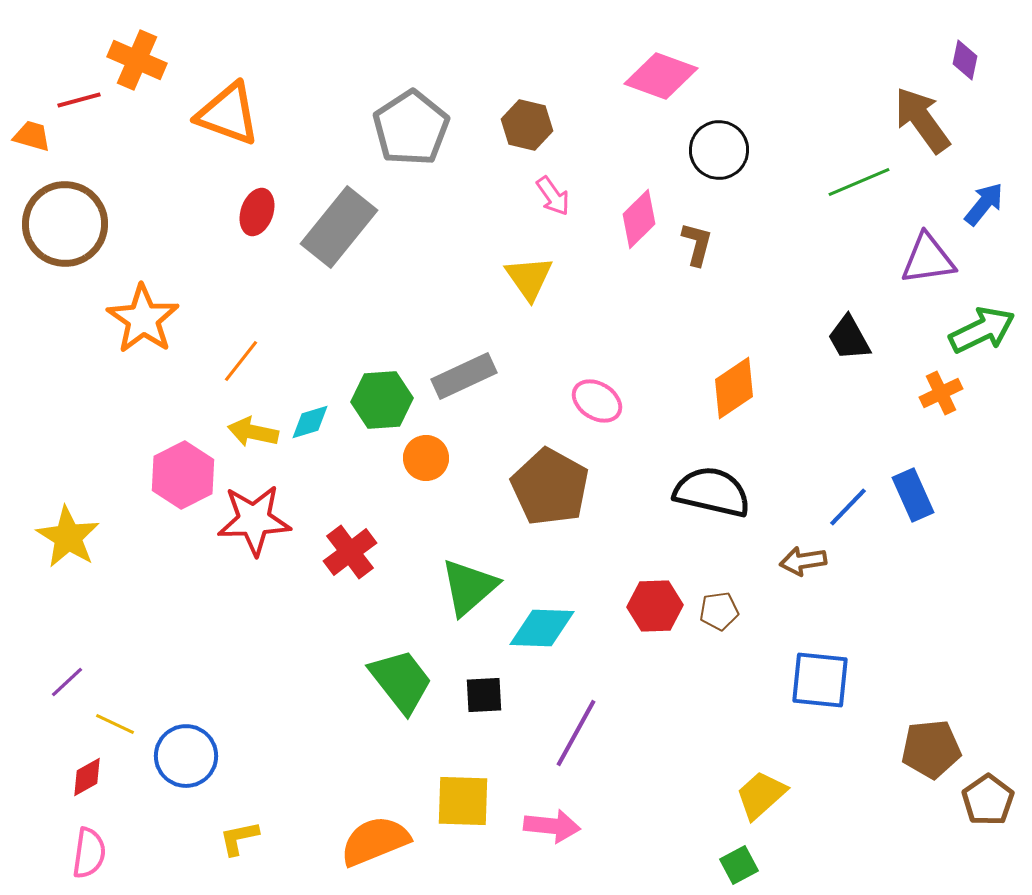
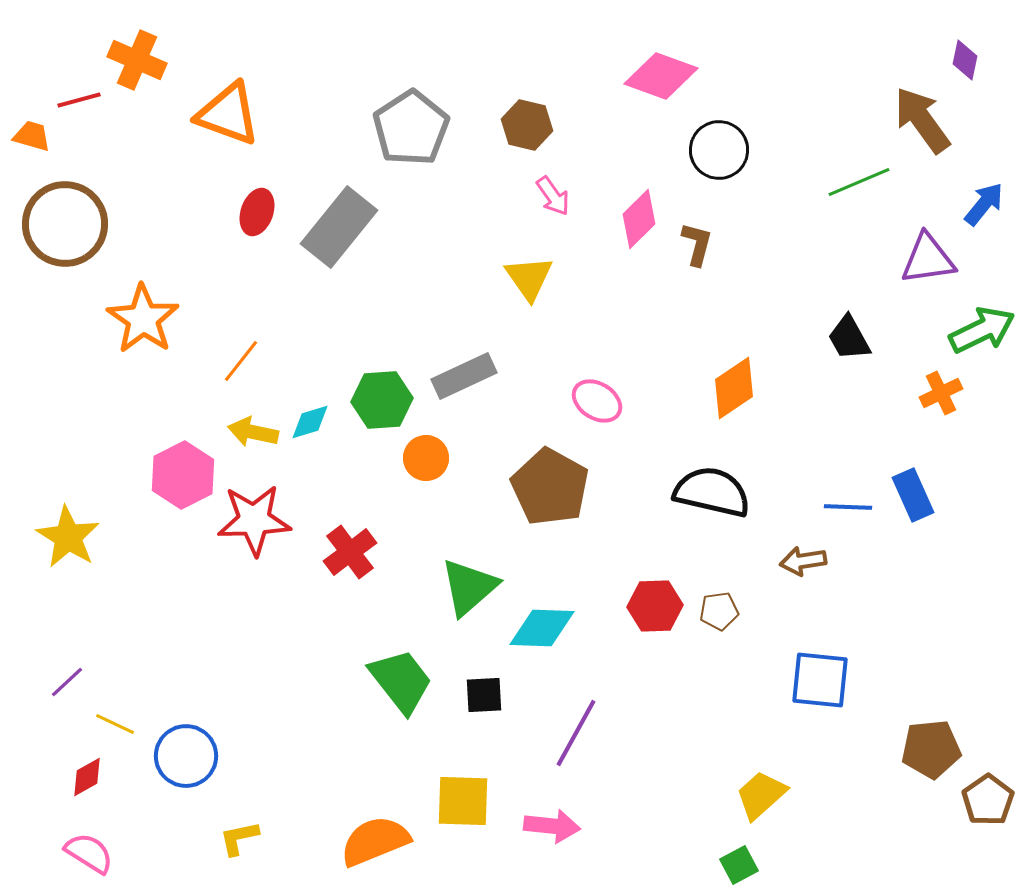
blue line at (848, 507): rotated 48 degrees clockwise
pink semicircle at (89, 853): rotated 66 degrees counterclockwise
